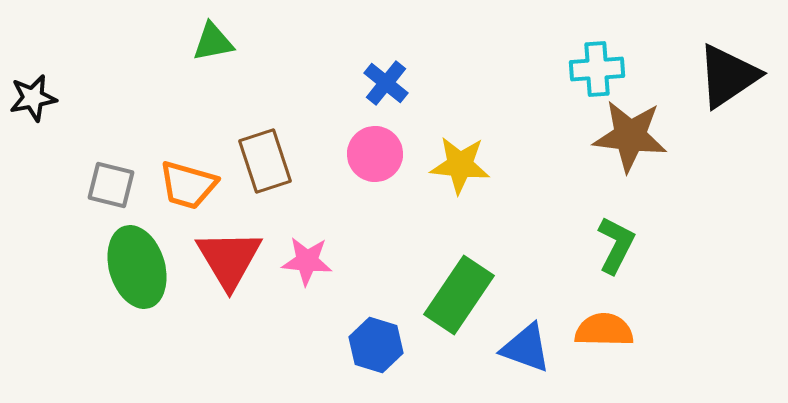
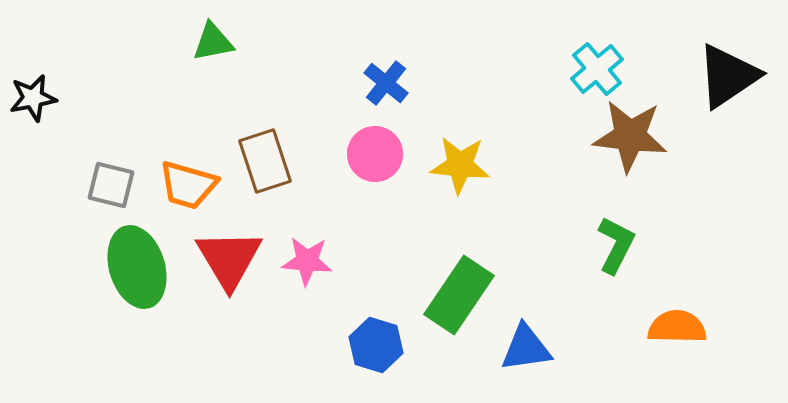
cyan cross: rotated 36 degrees counterclockwise
orange semicircle: moved 73 px right, 3 px up
blue triangle: rotated 28 degrees counterclockwise
